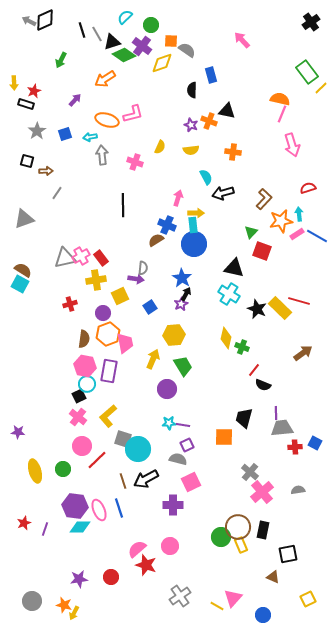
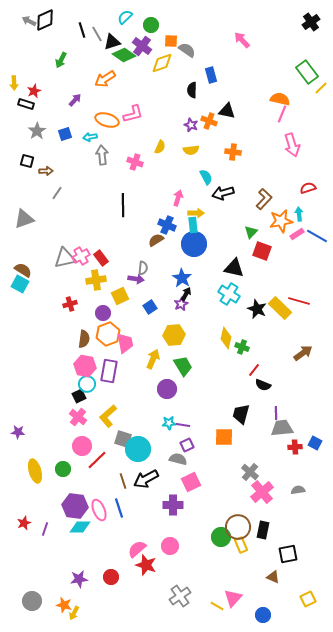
black trapezoid at (244, 418): moved 3 px left, 4 px up
